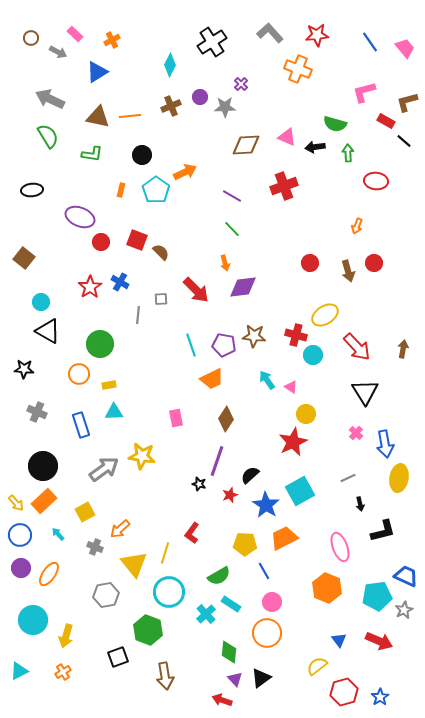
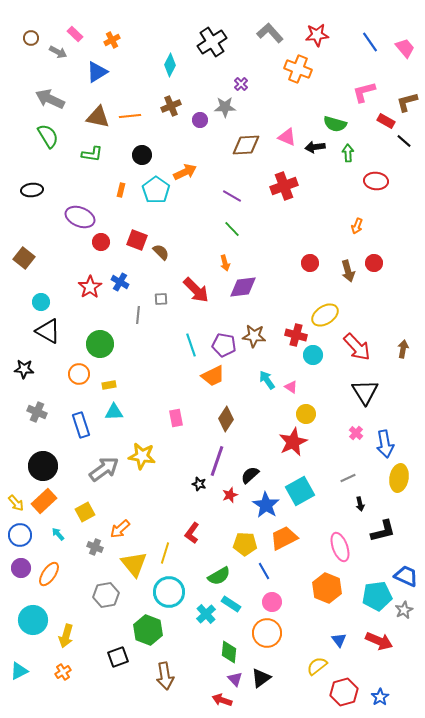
purple circle at (200, 97): moved 23 px down
orange trapezoid at (212, 379): moved 1 px right, 3 px up
